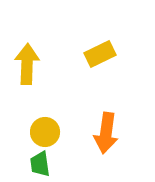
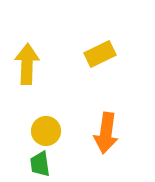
yellow circle: moved 1 px right, 1 px up
